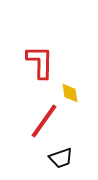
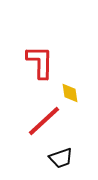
red line: rotated 12 degrees clockwise
